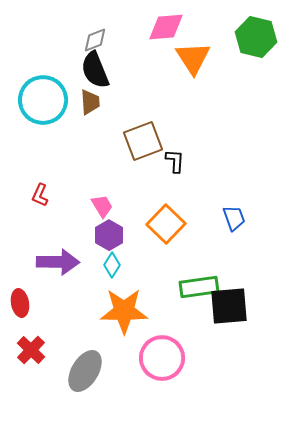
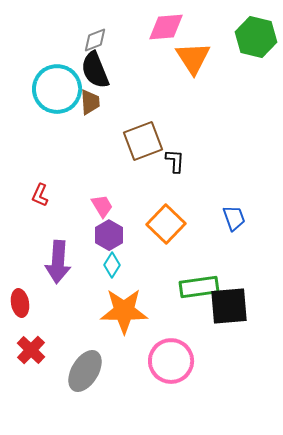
cyan circle: moved 14 px right, 11 px up
purple arrow: rotated 93 degrees clockwise
pink circle: moved 9 px right, 3 px down
